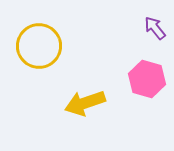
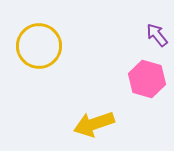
purple arrow: moved 2 px right, 7 px down
yellow arrow: moved 9 px right, 21 px down
